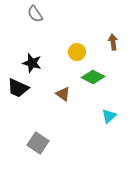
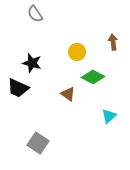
brown triangle: moved 5 px right
